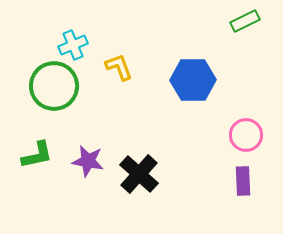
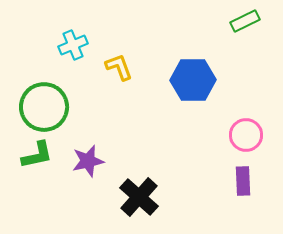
green circle: moved 10 px left, 21 px down
purple star: rotated 24 degrees counterclockwise
black cross: moved 23 px down
